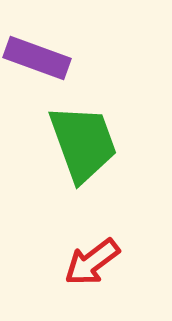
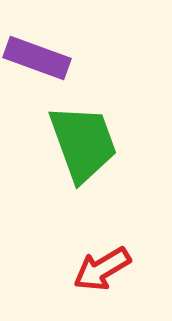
red arrow: moved 10 px right, 7 px down; rotated 6 degrees clockwise
